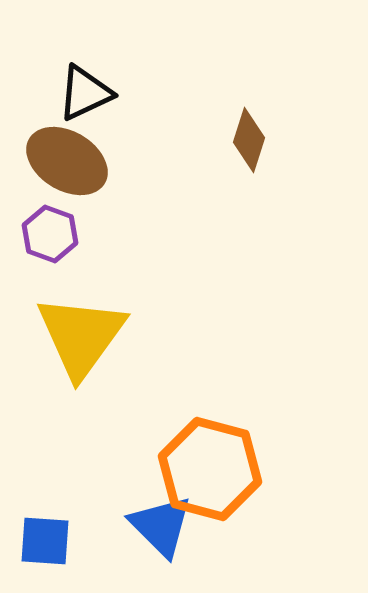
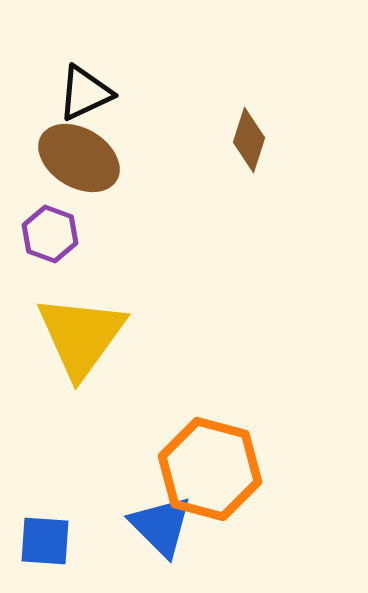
brown ellipse: moved 12 px right, 3 px up
